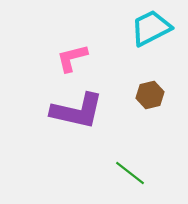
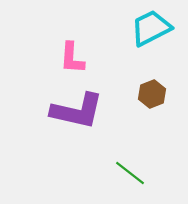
pink L-shape: rotated 72 degrees counterclockwise
brown hexagon: moved 2 px right, 1 px up; rotated 8 degrees counterclockwise
